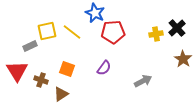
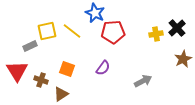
yellow line: moved 1 px up
brown star: rotated 12 degrees clockwise
purple semicircle: moved 1 px left
